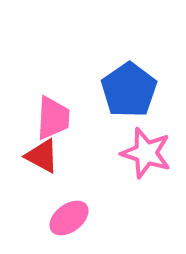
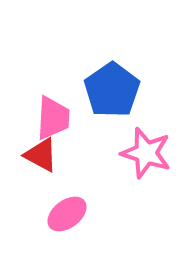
blue pentagon: moved 17 px left
red triangle: moved 1 px left, 1 px up
pink ellipse: moved 2 px left, 4 px up
